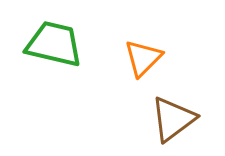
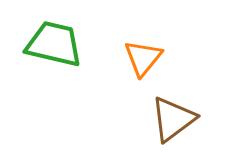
orange triangle: rotated 6 degrees counterclockwise
